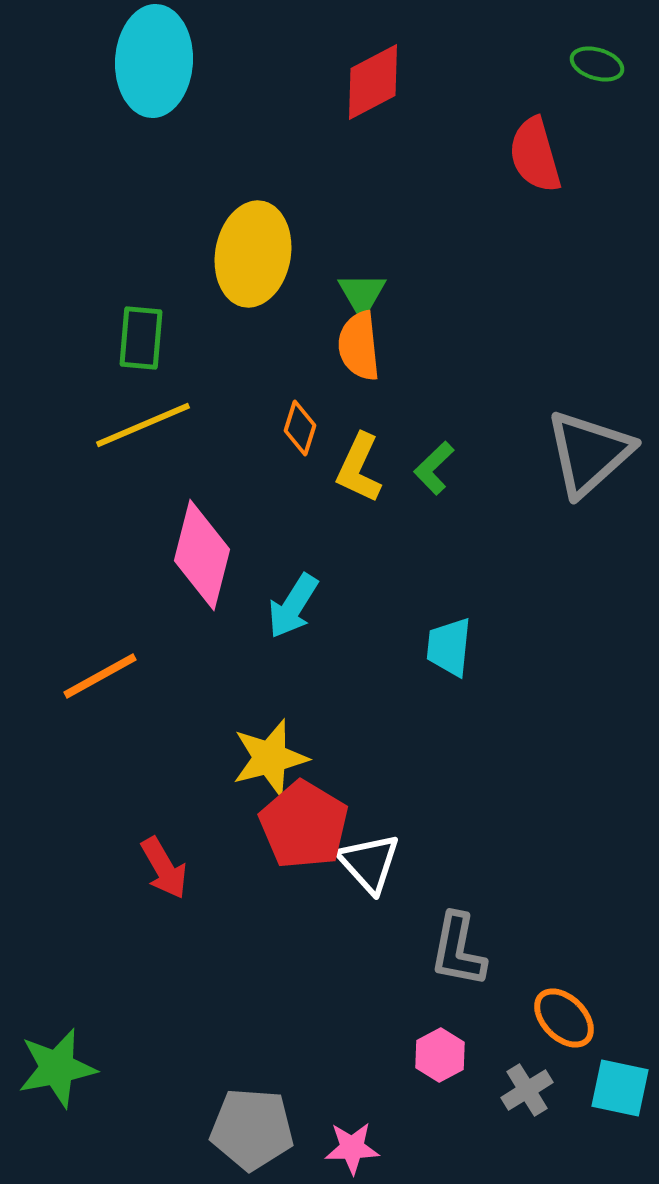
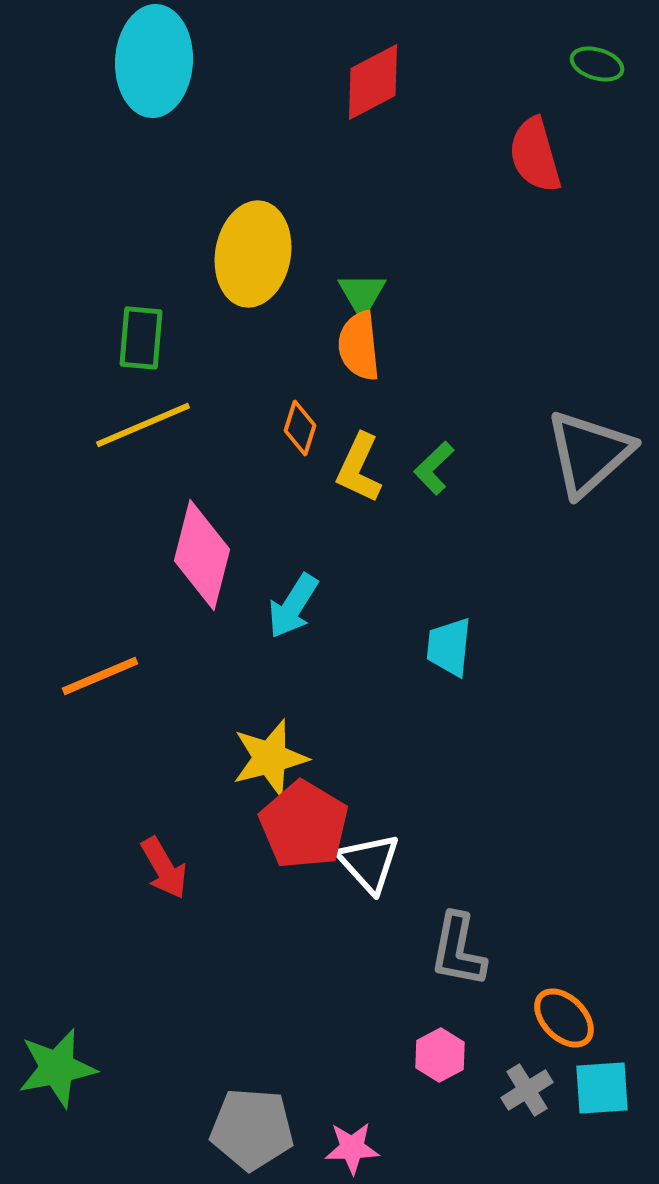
orange line: rotated 6 degrees clockwise
cyan square: moved 18 px left; rotated 16 degrees counterclockwise
